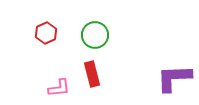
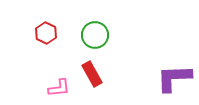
red hexagon: rotated 10 degrees counterclockwise
red rectangle: rotated 15 degrees counterclockwise
